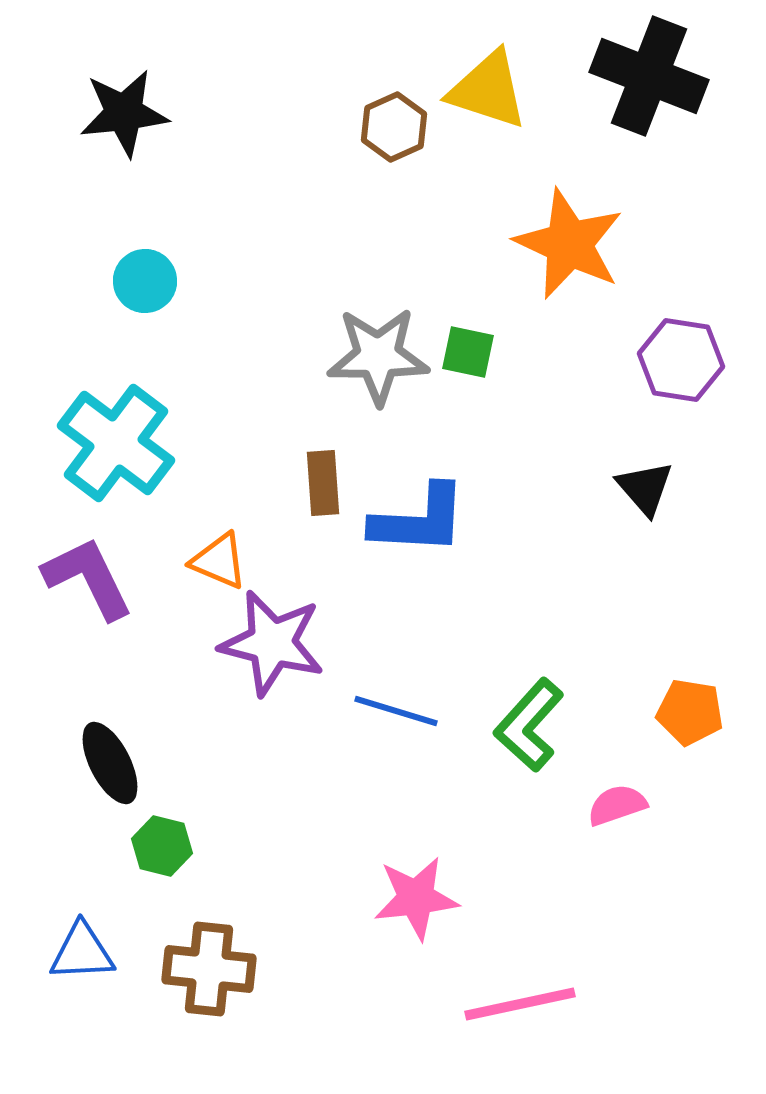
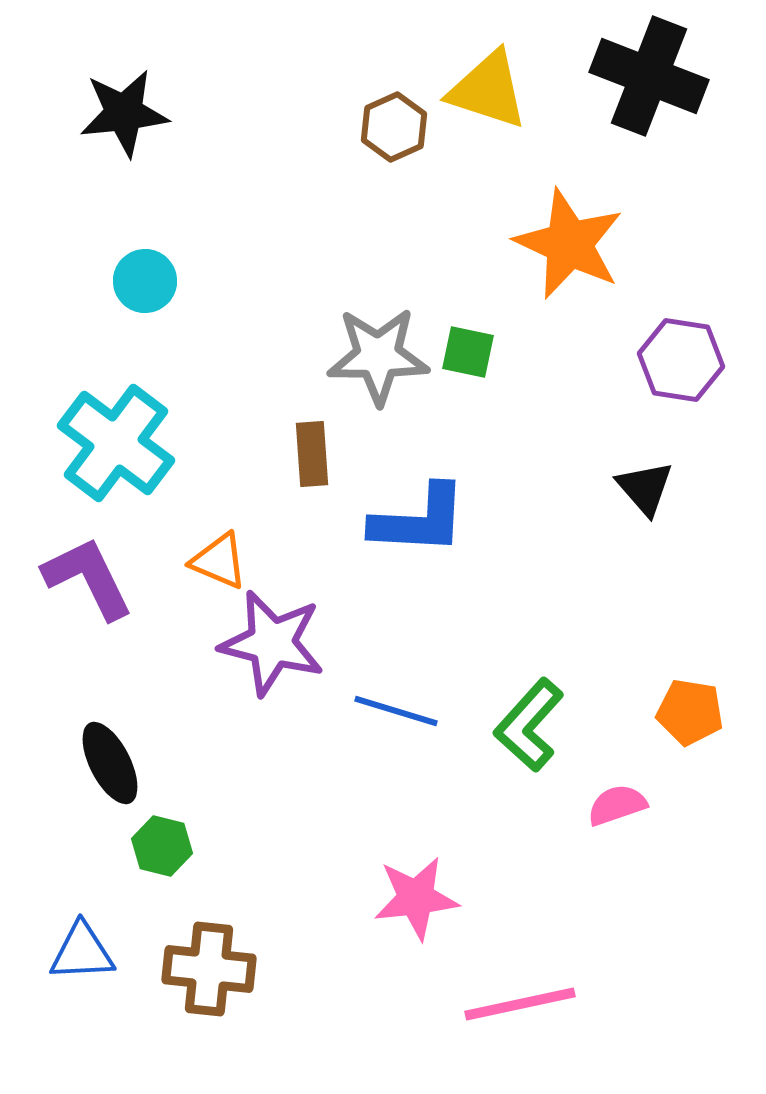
brown rectangle: moved 11 px left, 29 px up
